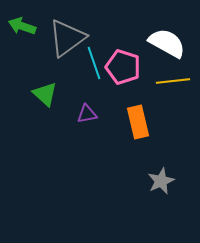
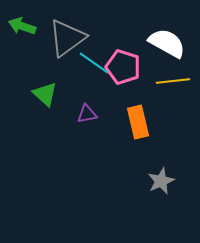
cyan line: rotated 36 degrees counterclockwise
